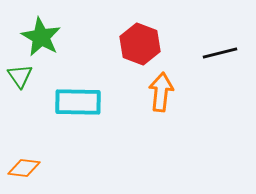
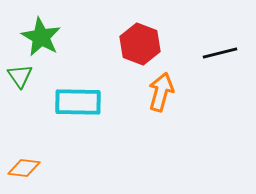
orange arrow: rotated 9 degrees clockwise
